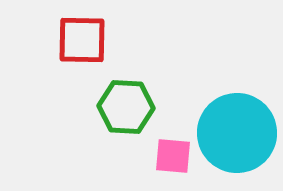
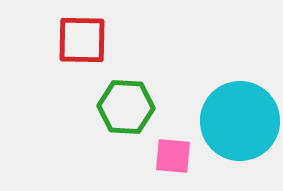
cyan circle: moved 3 px right, 12 px up
